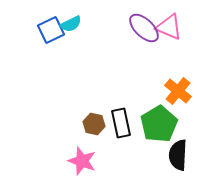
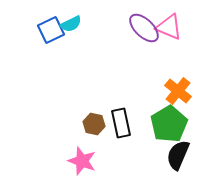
green pentagon: moved 10 px right
black semicircle: rotated 20 degrees clockwise
